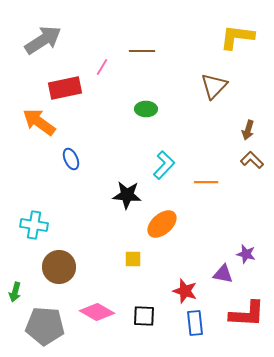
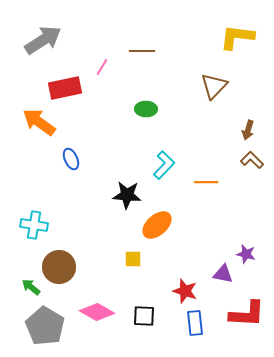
orange ellipse: moved 5 px left, 1 px down
green arrow: moved 16 px right, 5 px up; rotated 114 degrees clockwise
gray pentagon: rotated 27 degrees clockwise
